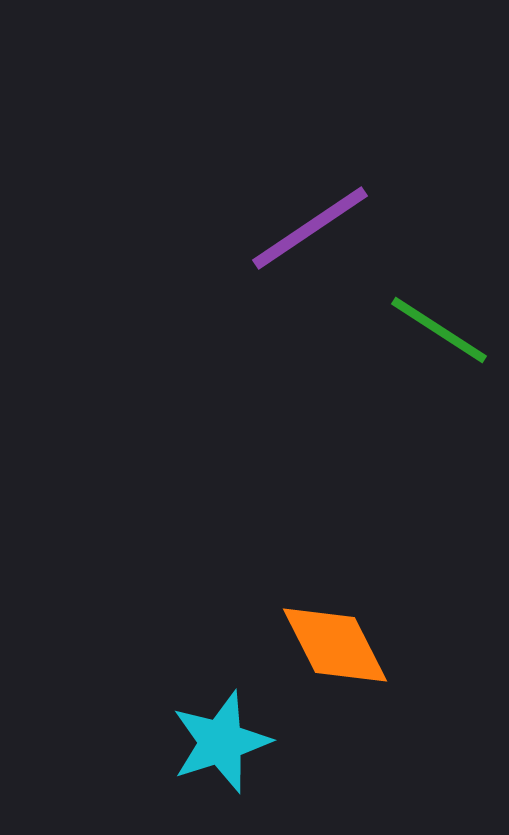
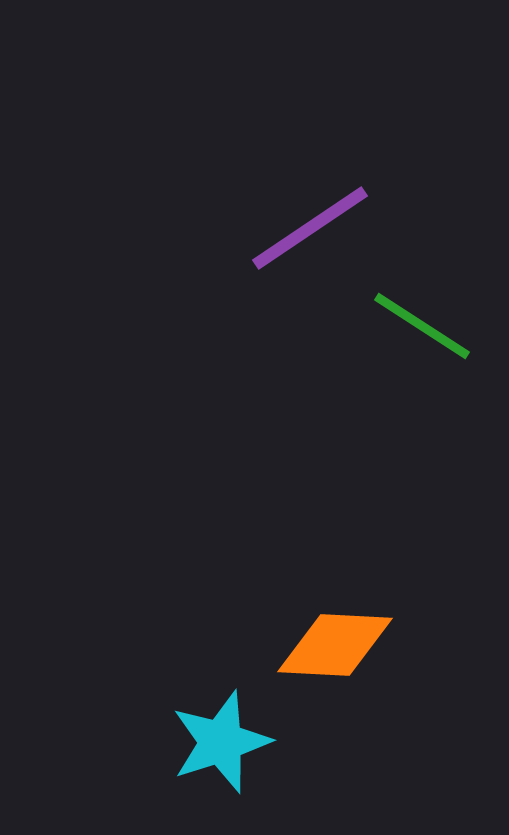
green line: moved 17 px left, 4 px up
orange diamond: rotated 60 degrees counterclockwise
